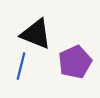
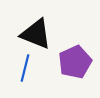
blue line: moved 4 px right, 2 px down
